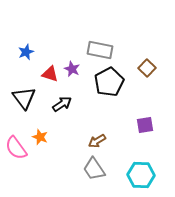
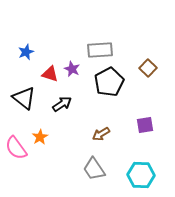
gray rectangle: rotated 15 degrees counterclockwise
brown square: moved 1 px right
black triangle: rotated 15 degrees counterclockwise
orange star: rotated 21 degrees clockwise
brown arrow: moved 4 px right, 7 px up
